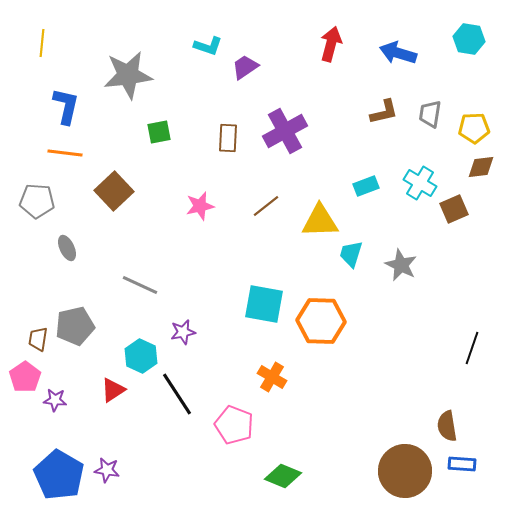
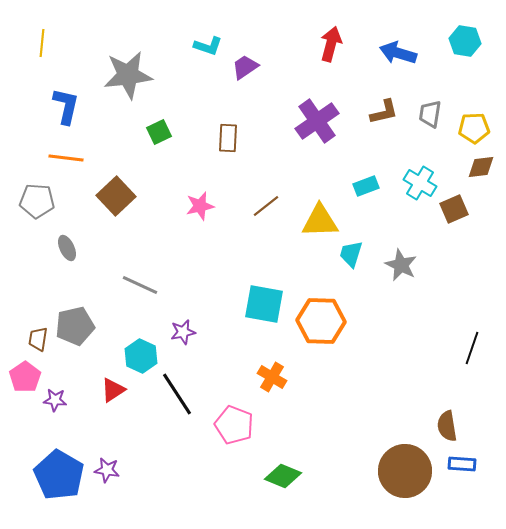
cyan hexagon at (469, 39): moved 4 px left, 2 px down
purple cross at (285, 131): moved 32 px right, 10 px up; rotated 6 degrees counterclockwise
green square at (159, 132): rotated 15 degrees counterclockwise
orange line at (65, 153): moved 1 px right, 5 px down
brown square at (114, 191): moved 2 px right, 5 px down
